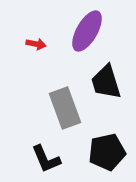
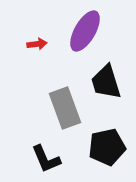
purple ellipse: moved 2 px left
red arrow: moved 1 px right; rotated 18 degrees counterclockwise
black pentagon: moved 5 px up
